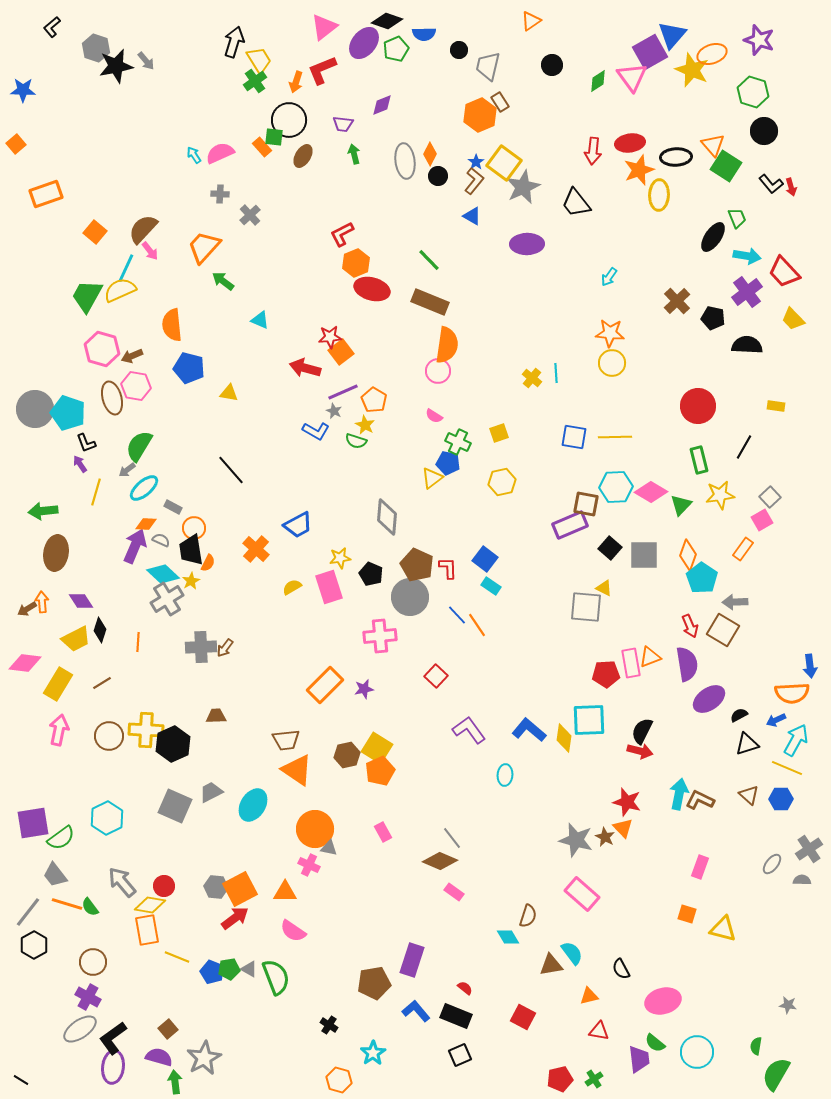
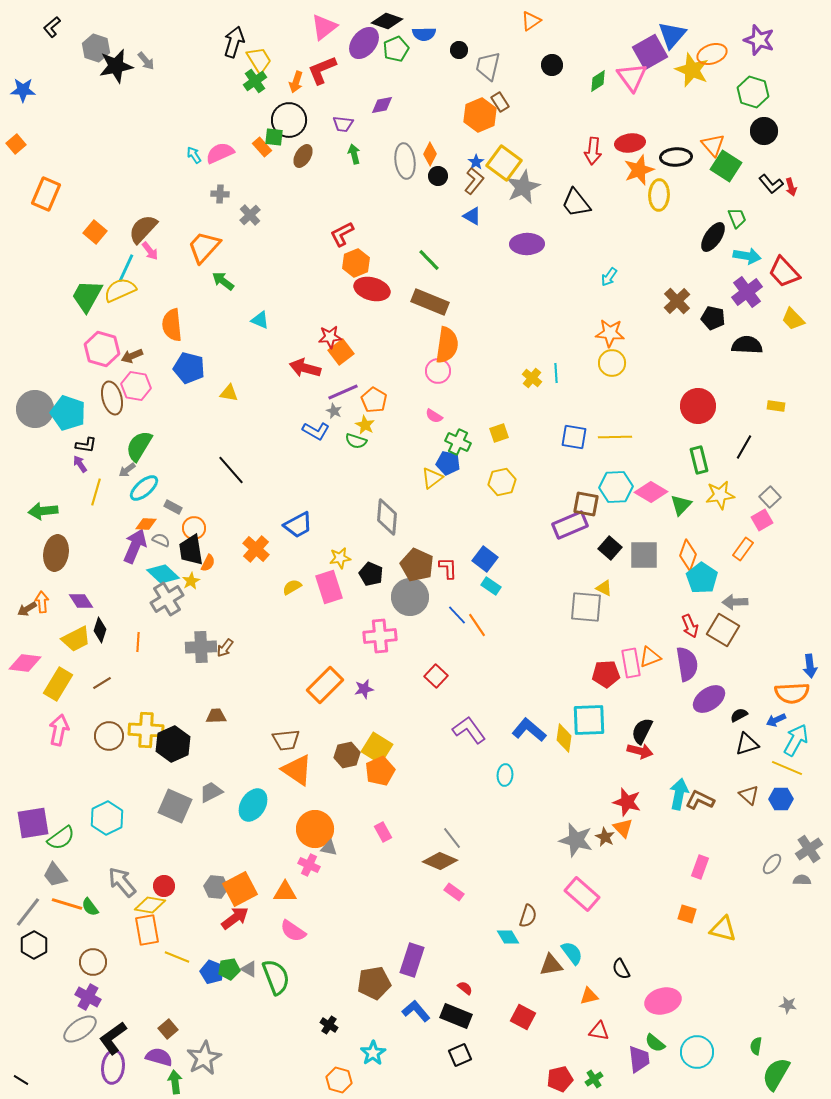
purple diamond at (382, 105): rotated 10 degrees clockwise
orange rectangle at (46, 194): rotated 48 degrees counterclockwise
black L-shape at (86, 443): moved 2 px down; rotated 60 degrees counterclockwise
